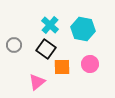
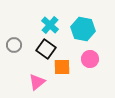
pink circle: moved 5 px up
